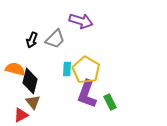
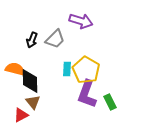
black diamond: rotated 15 degrees counterclockwise
